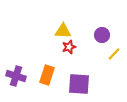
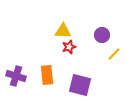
orange rectangle: rotated 24 degrees counterclockwise
purple square: moved 1 px right, 1 px down; rotated 10 degrees clockwise
